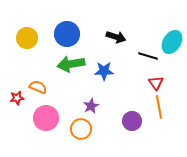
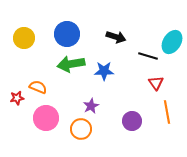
yellow circle: moved 3 px left
orange line: moved 8 px right, 5 px down
